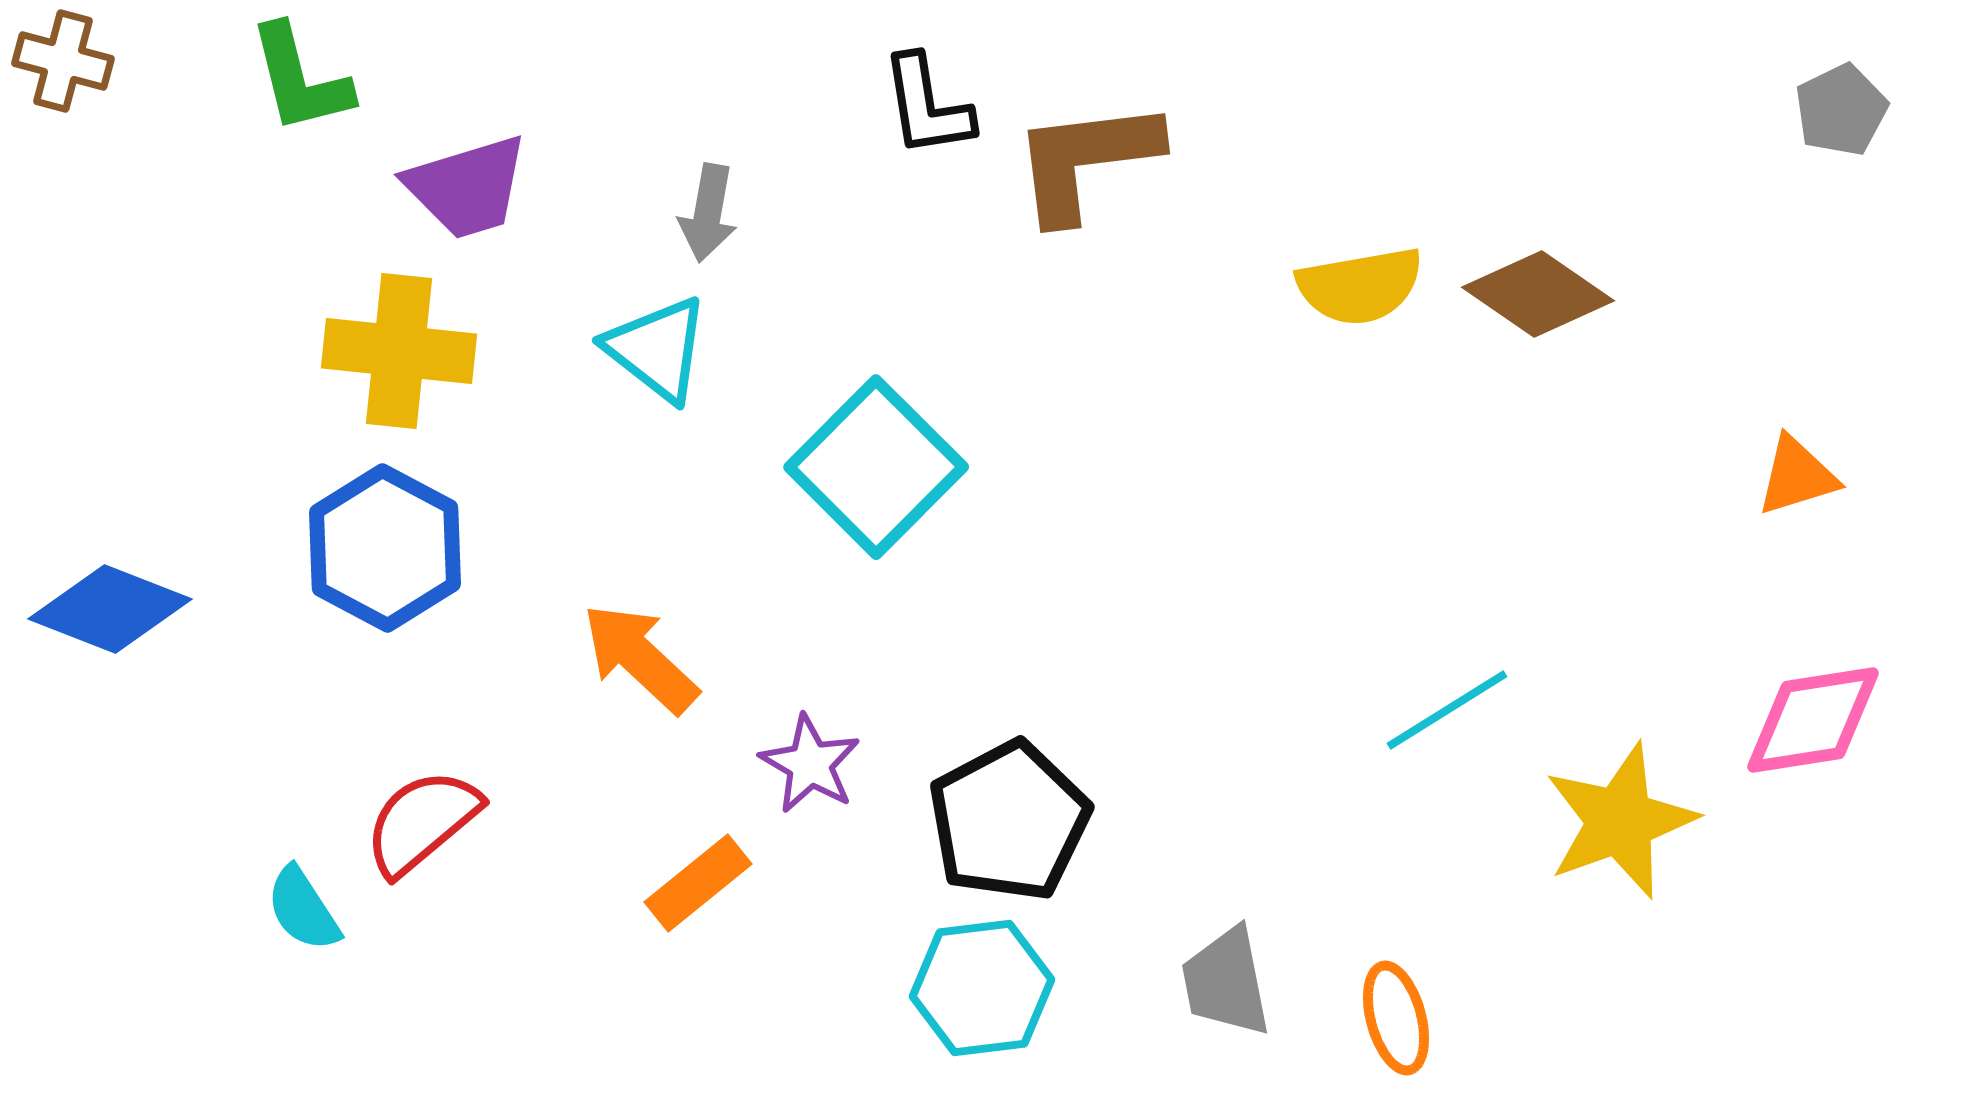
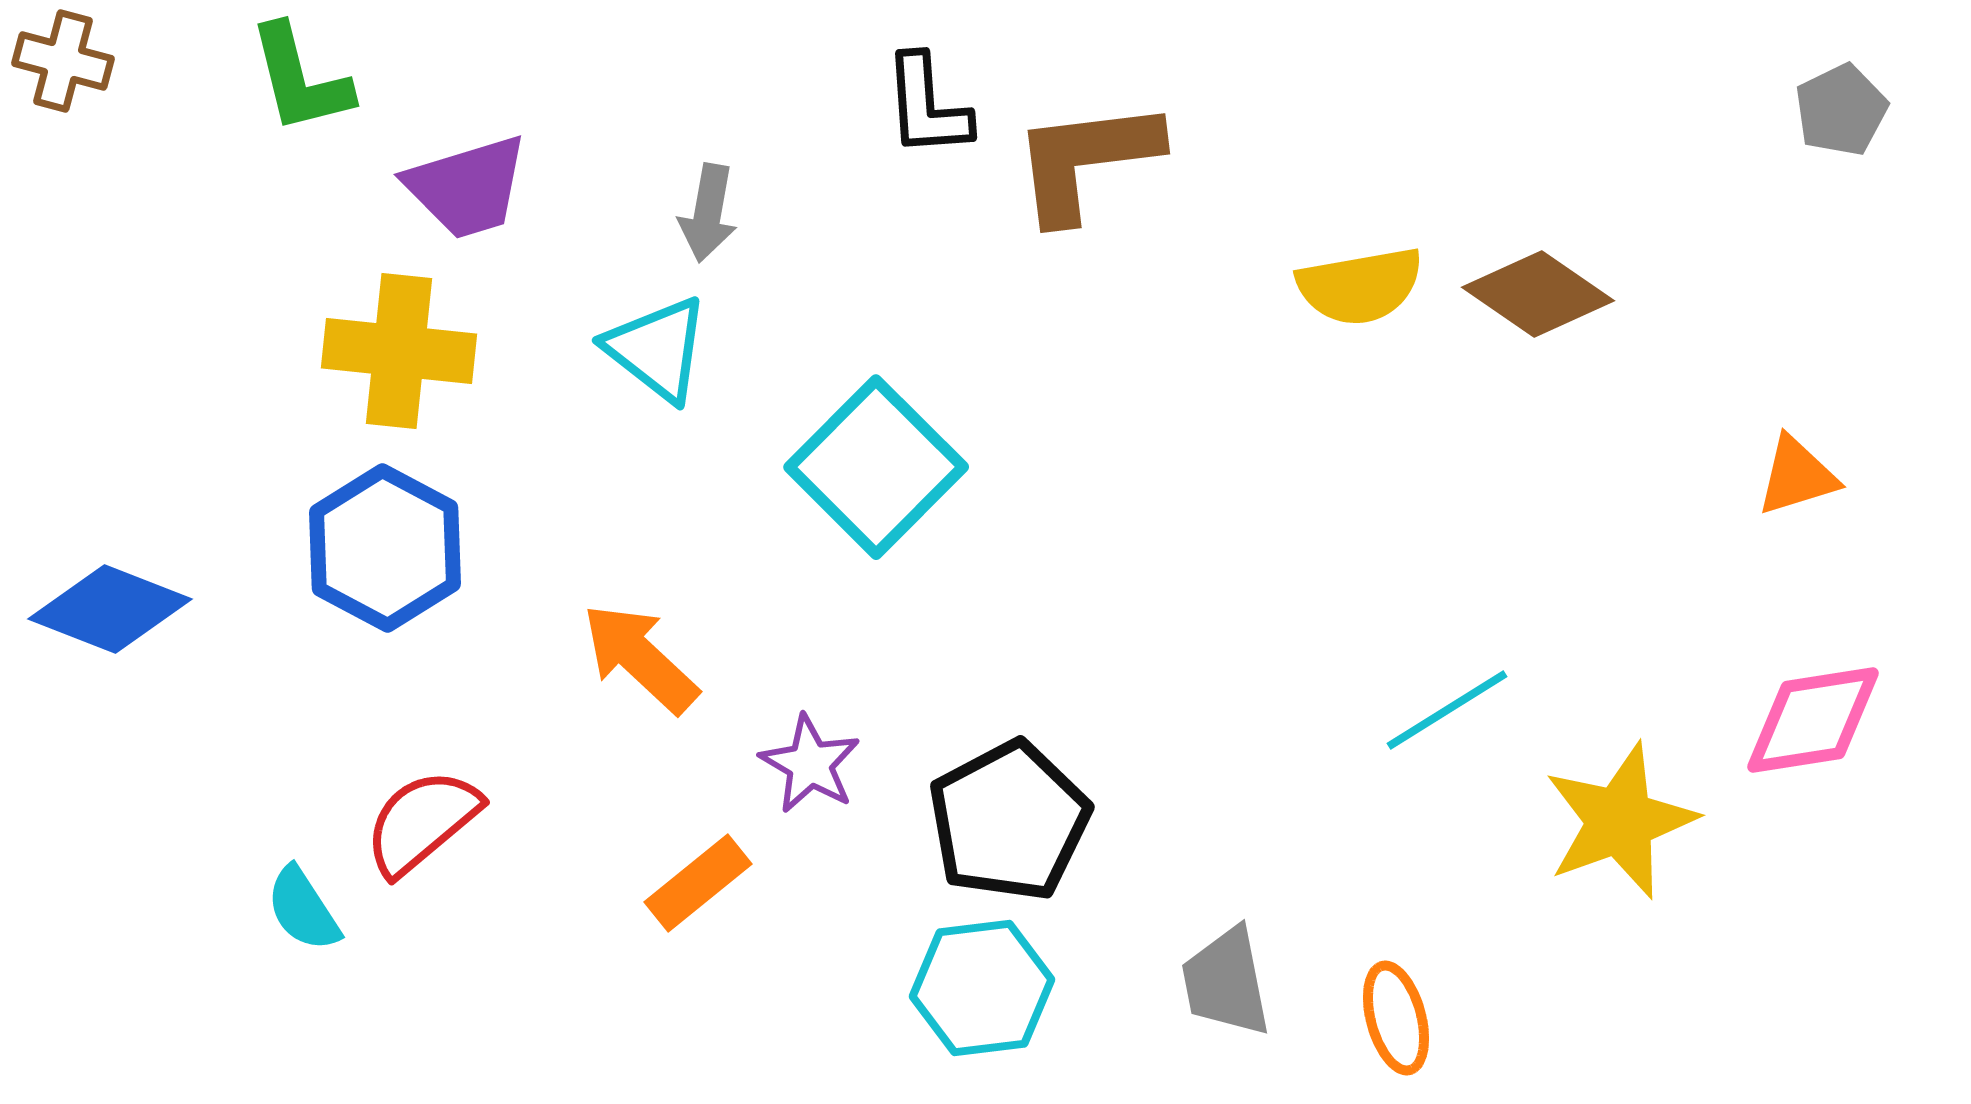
black L-shape: rotated 5 degrees clockwise
